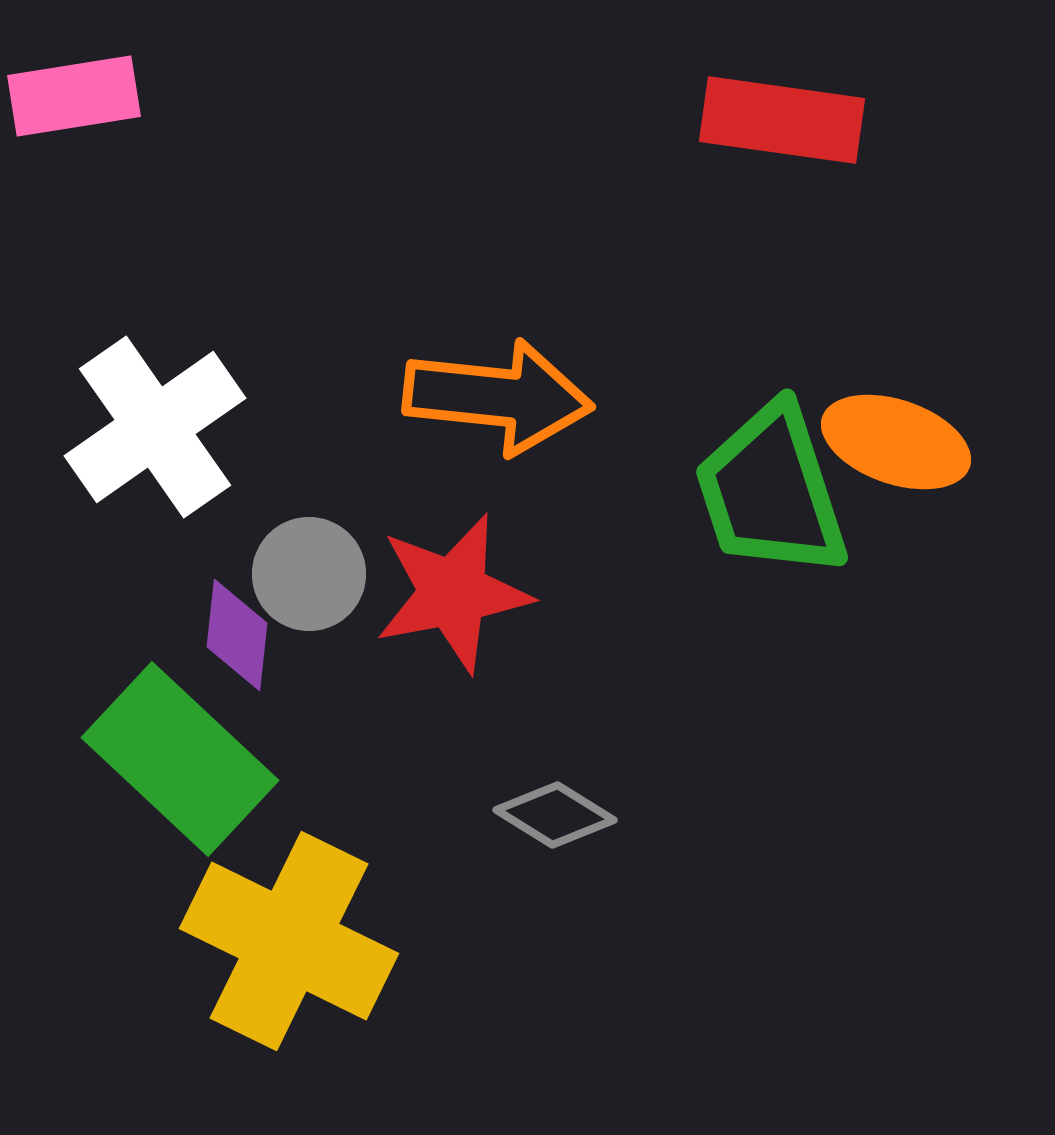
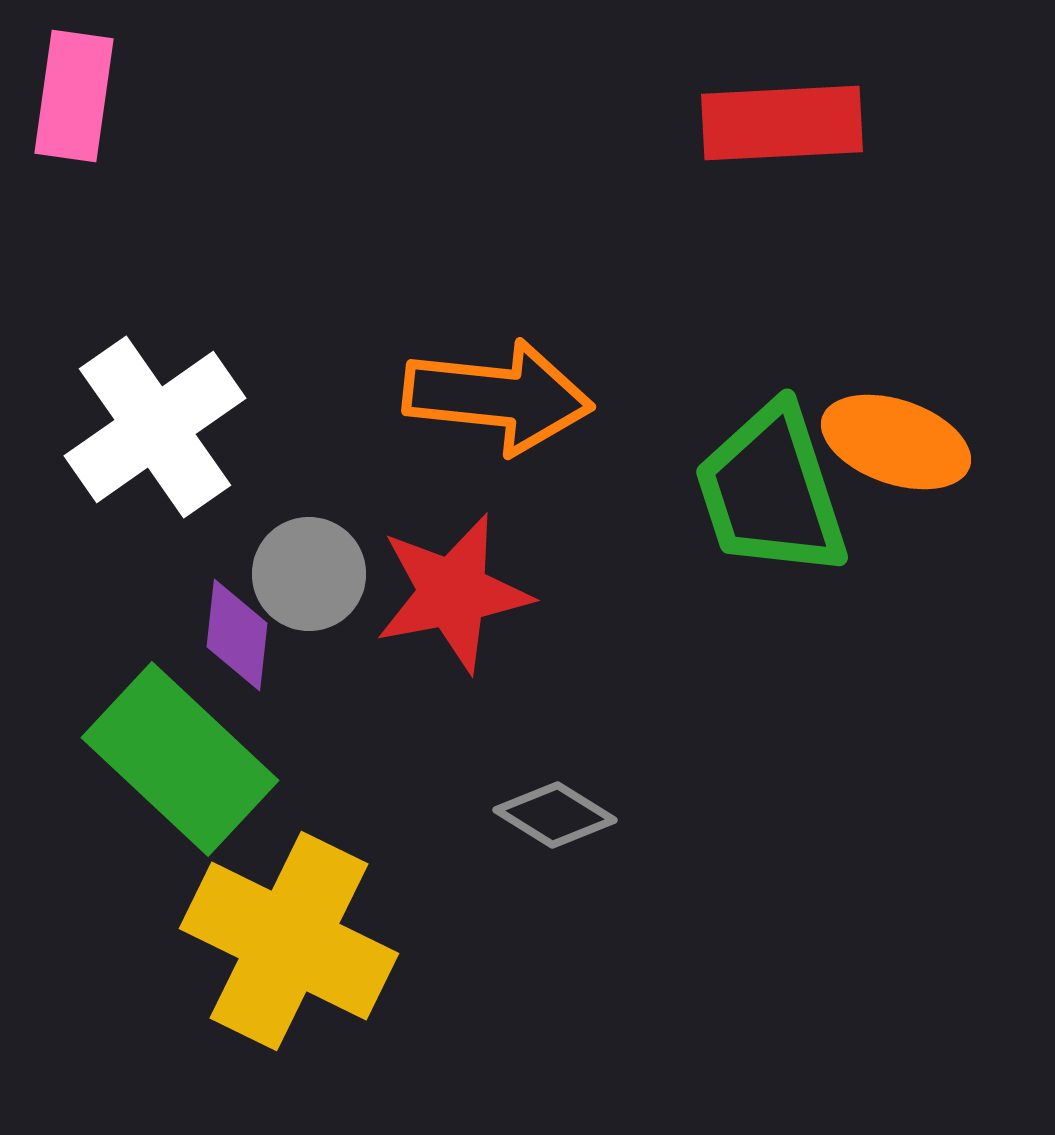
pink rectangle: rotated 73 degrees counterclockwise
red rectangle: moved 3 px down; rotated 11 degrees counterclockwise
